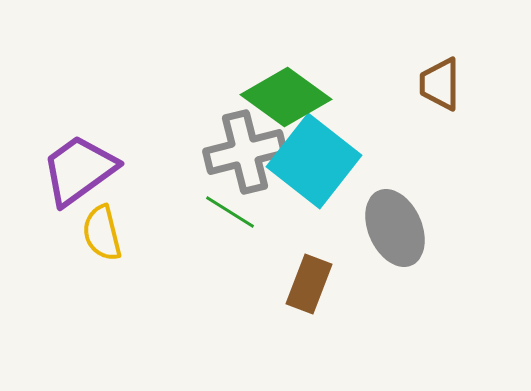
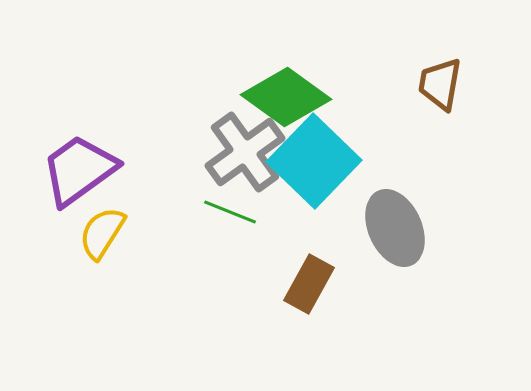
brown trapezoid: rotated 10 degrees clockwise
gray cross: rotated 22 degrees counterclockwise
cyan square: rotated 6 degrees clockwise
green line: rotated 10 degrees counterclockwise
yellow semicircle: rotated 46 degrees clockwise
brown rectangle: rotated 8 degrees clockwise
